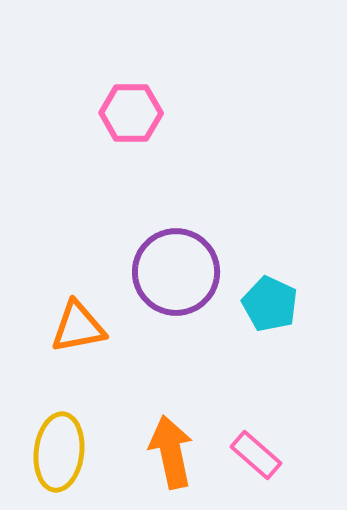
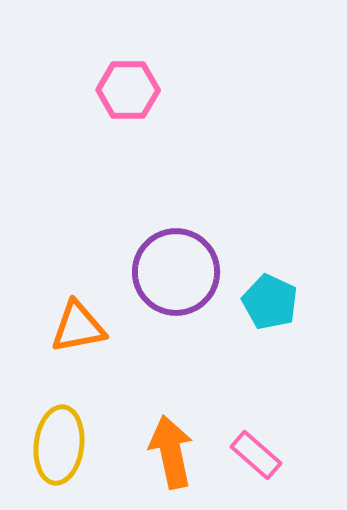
pink hexagon: moved 3 px left, 23 px up
cyan pentagon: moved 2 px up
yellow ellipse: moved 7 px up
